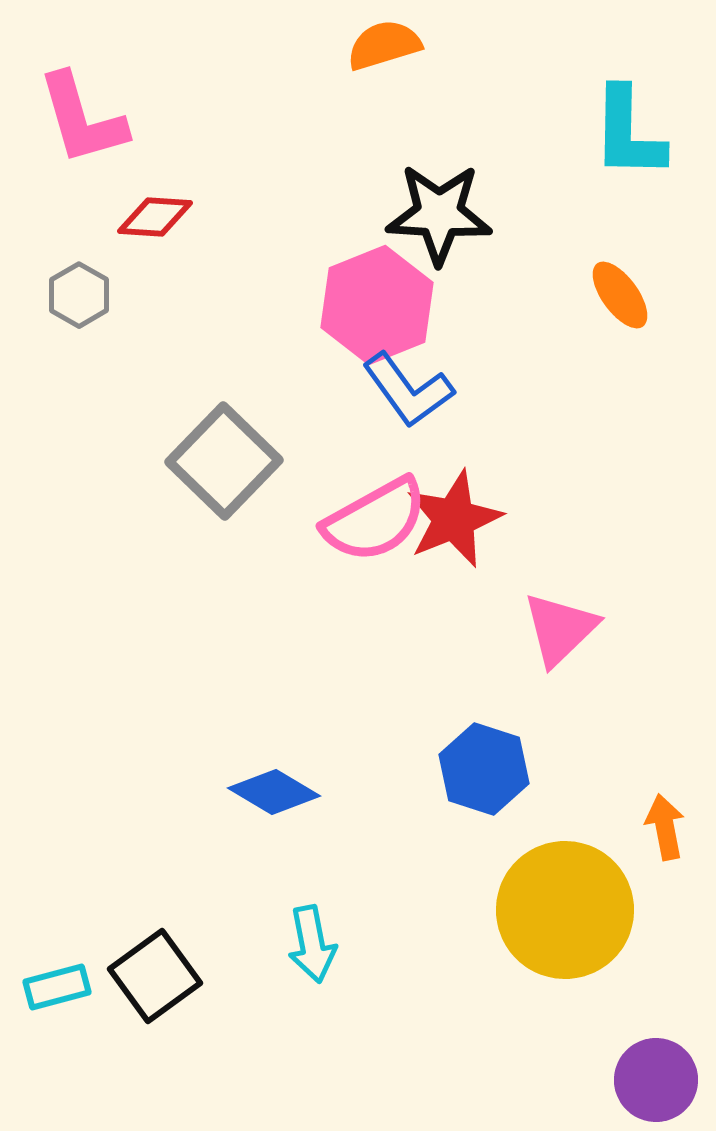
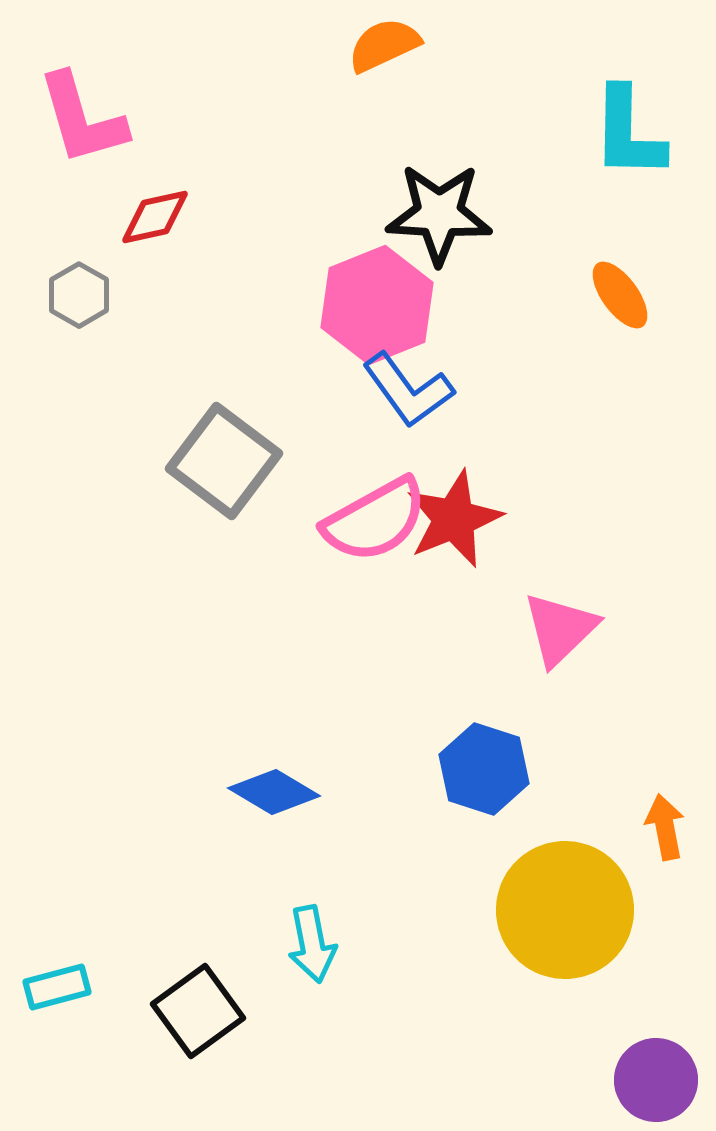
orange semicircle: rotated 8 degrees counterclockwise
red diamond: rotated 16 degrees counterclockwise
gray square: rotated 7 degrees counterclockwise
black square: moved 43 px right, 35 px down
